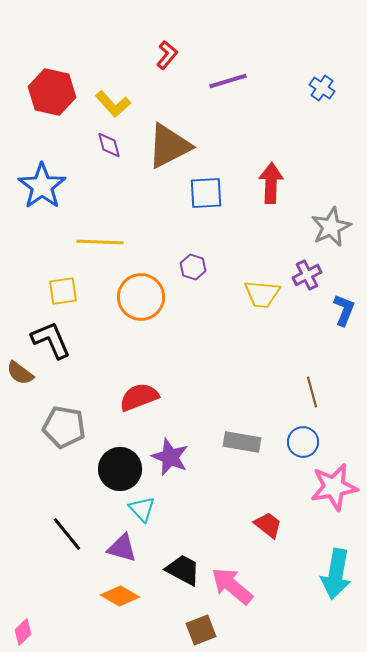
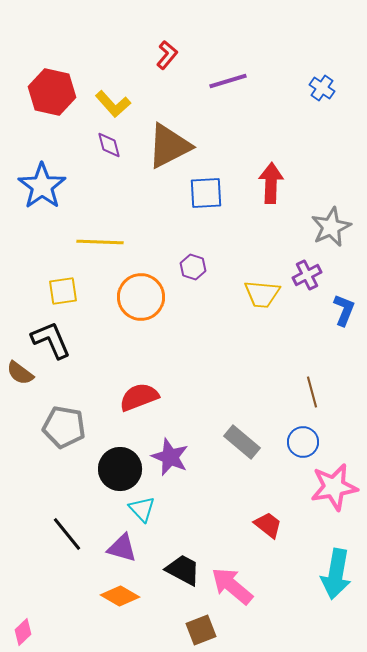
gray rectangle: rotated 30 degrees clockwise
